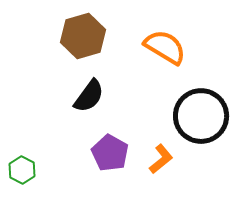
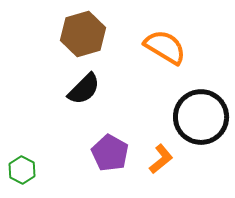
brown hexagon: moved 2 px up
black semicircle: moved 5 px left, 7 px up; rotated 9 degrees clockwise
black circle: moved 1 px down
